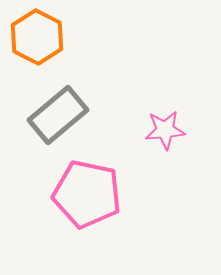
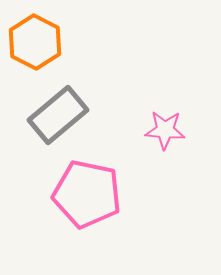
orange hexagon: moved 2 px left, 5 px down
pink star: rotated 9 degrees clockwise
